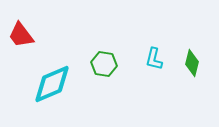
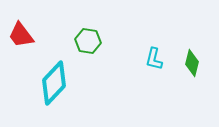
green hexagon: moved 16 px left, 23 px up
cyan diamond: moved 2 px right, 1 px up; rotated 24 degrees counterclockwise
